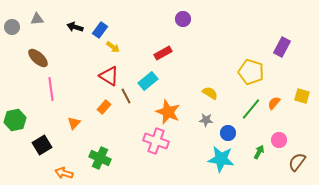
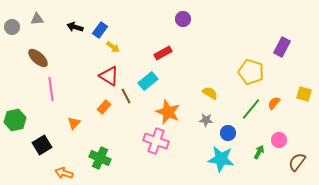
yellow square: moved 2 px right, 2 px up
